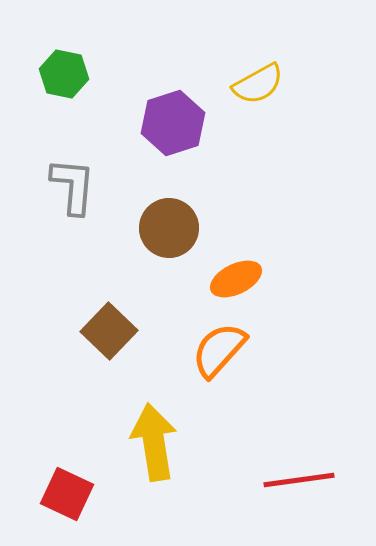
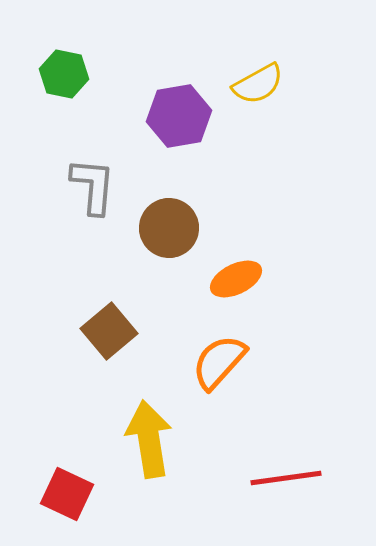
purple hexagon: moved 6 px right, 7 px up; rotated 8 degrees clockwise
gray L-shape: moved 20 px right
brown square: rotated 6 degrees clockwise
orange semicircle: moved 12 px down
yellow arrow: moved 5 px left, 3 px up
red line: moved 13 px left, 2 px up
